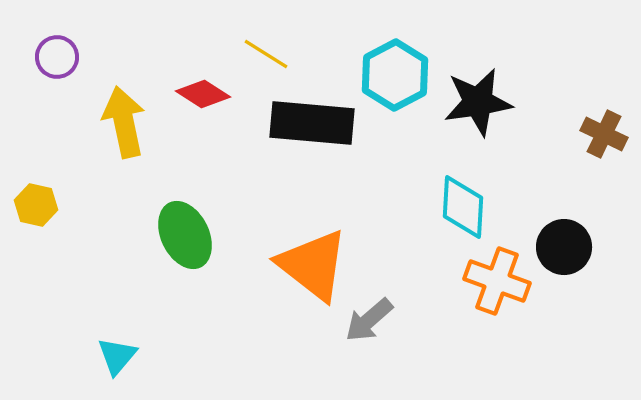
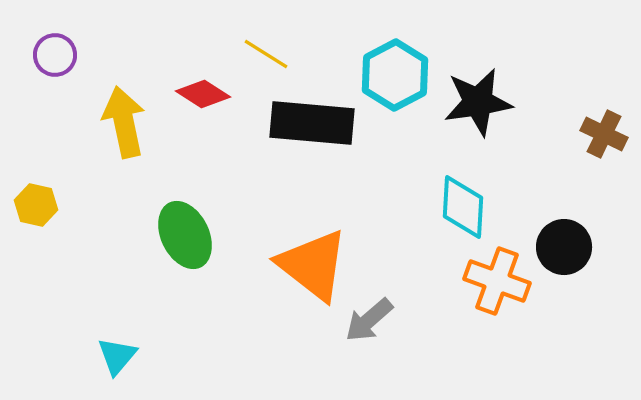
purple circle: moved 2 px left, 2 px up
